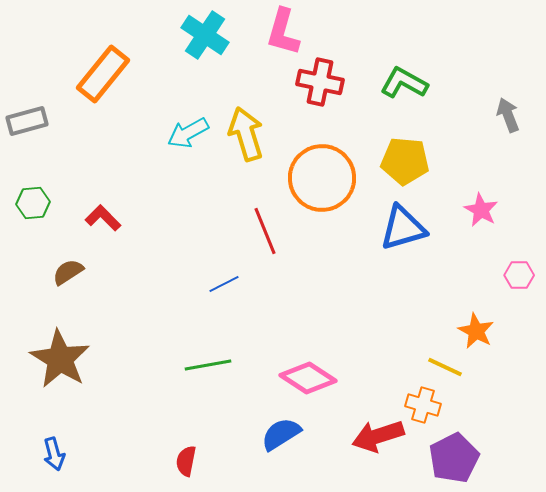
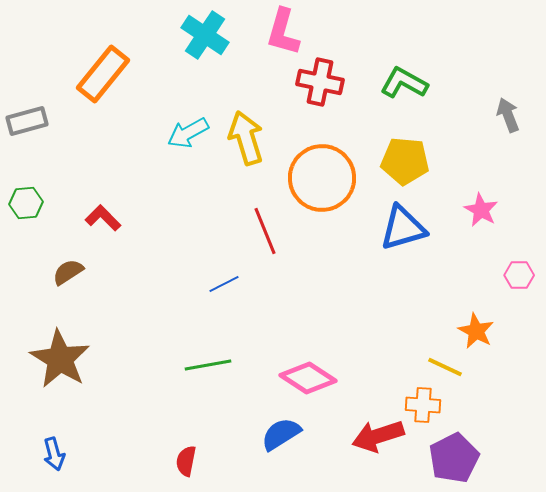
yellow arrow: moved 4 px down
green hexagon: moved 7 px left
orange cross: rotated 12 degrees counterclockwise
